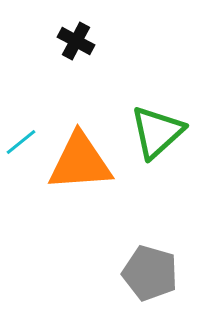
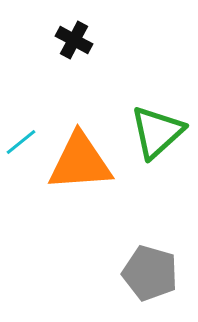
black cross: moved 2 px left, 1 px up
